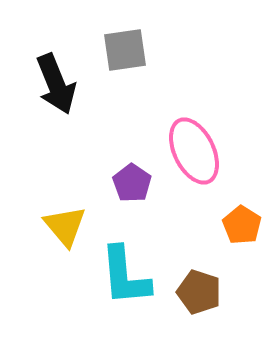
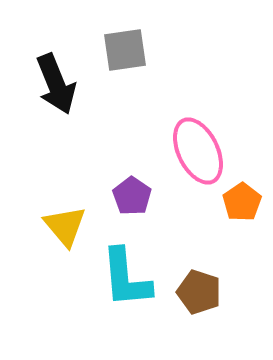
pink ellipse: moved 4 px right
purple pentagon: moved 13 px down
orange pentagon: moved 23 px up; rotated 6 degrees clockwise
cyan L-shape: moved 1 px right, 2 px down
